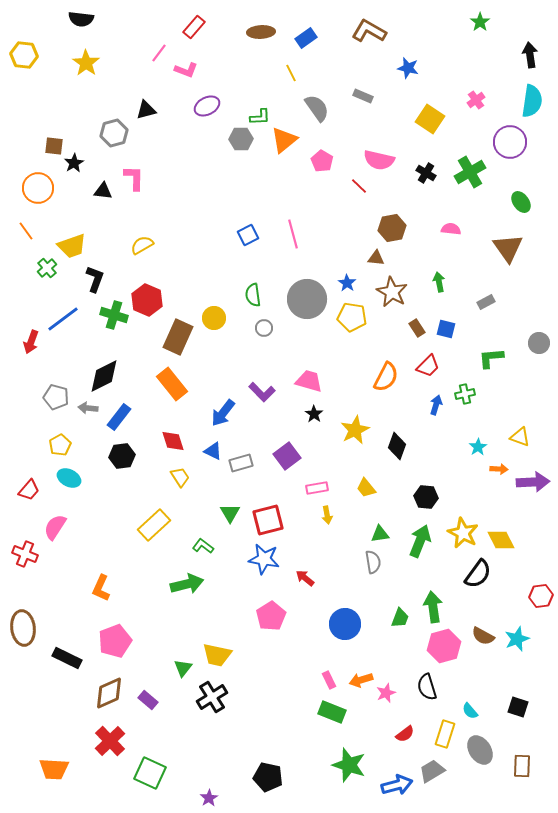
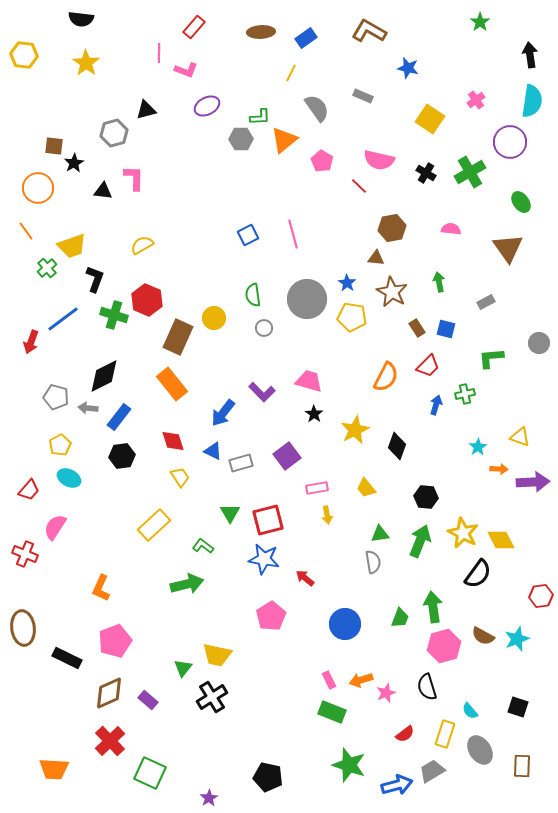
pink line at (159, 53): rotated 36 degrees counterclockwise
yellow line at (291, 73): rotated 54 degrees clockwise
